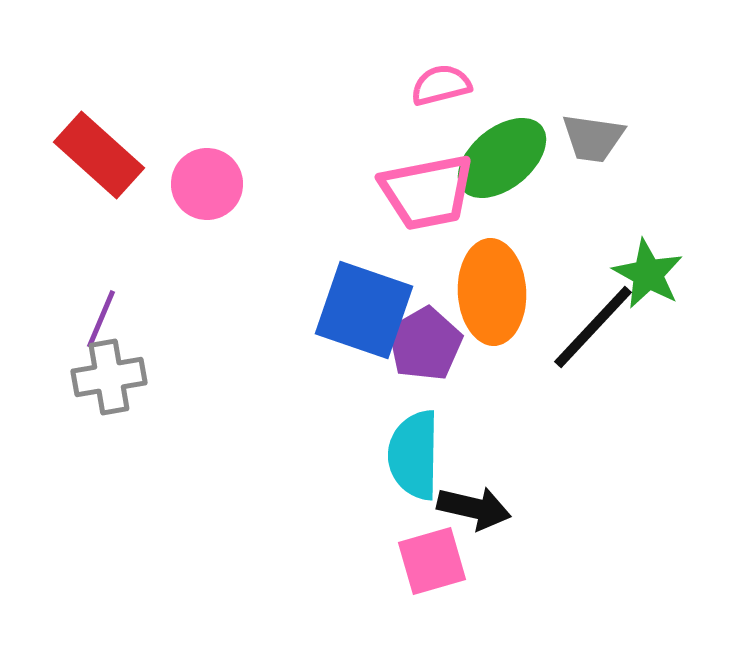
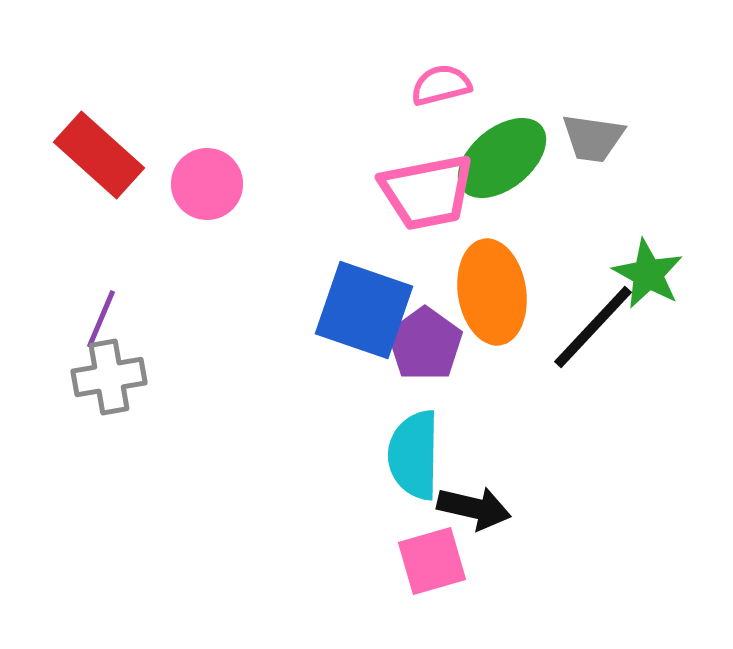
orange ellipse: rotated 6 degrees counterclockwise
purple pentagon: rotated 6 degrees counterclockwise
